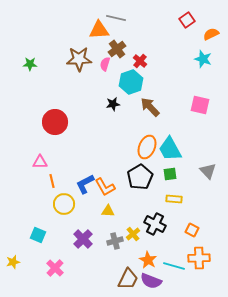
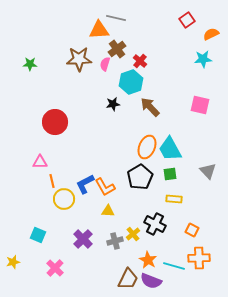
cyan star: rotated 24 degrees counterclockwise
yellow circle: moved 5 px up
